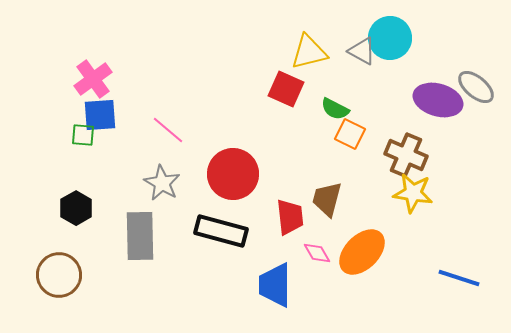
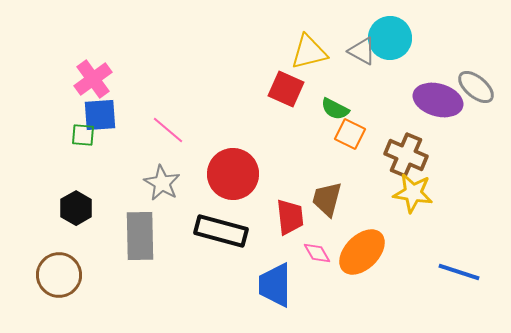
blue line: moved 6 px up
